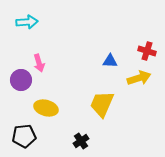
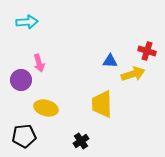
yellow arrow: moved 6 px left, 4 px up
yellow trapezoid: rotated 24 degrees counterclockwise
